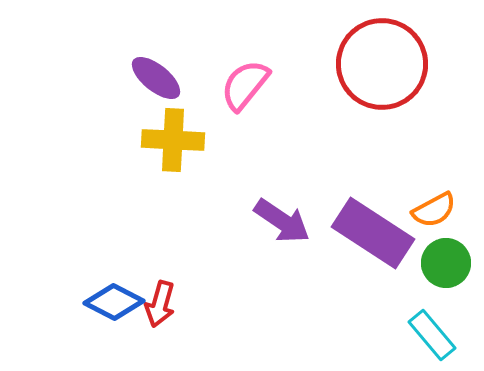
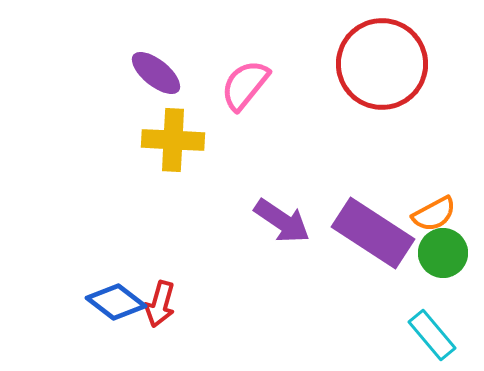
purple ellipse: moved 5 px up
orange semicircle: moved 4 px down
green circle: moved 3 px left, 10 px up
blue diamond: moved 2 px right; rotated 10 degrees clockwise
